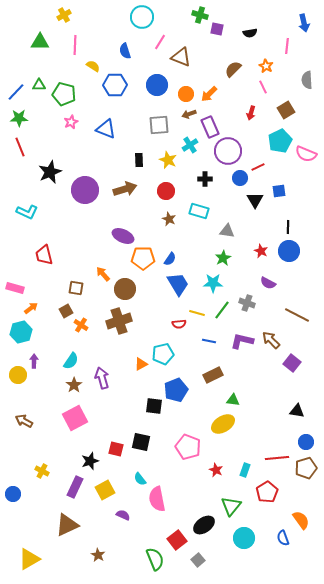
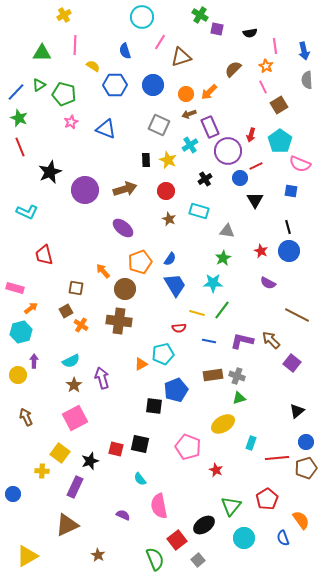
green cross at (200, 15): rotated 14 degrees clockwise
blue arrow at (304, 23): moved 28 px down
green triangle at (40, 42): moved 2 px right, 11 px down
pink line at (287, 46): moved 12 px left; rotated 14 degrees counterclockwise
brown triangle at (181, 57): rotated 40 degrees counterclockwise
green triangle at (39, 85): rotated 32 degrees counterclockwise
blue circle at (157, 85): moved 4 px left
orange arrow at (209, 94): moved 2 px up
brown square at (286, 110): moved 7 px left, 5 px up
red arrow at (251, 113): moved 22 px down
green star at (19, 118): rotated 24 degrees clockwise
gray square at (159, 125): rotated 30 degrees clockwise
cyan pentagon at (280, 141): rotated 10 degrees counterclockwise
pink semicircle at (306, 154): moved 6 px left, 10 px down
black rectangle at (139, 160): moved 7 px right
red line at (258, 167): moved 2 px left, 1 px up
black cross at (205, 179): rotated 32 degrees counterclockwise
blue square at (279, 191): moved 12 px right; rotated 16 degrees clockwise
black line at (288, 227): rotated 16 degrees counterclockwise
purple ellipse at (123, 236): moved 8 px up; rotated 15 degrees clockwise
orange pentagon at (143, 258): moved 3 px left, 4 px down; rotated 20 degrees counterclockwise
orange arrow at (103, 274): moved 3 px up
blue trapezoid at (178, 284): moved 3 px left, 1 px down
gray cross at (247, 303): moved 10 px left, 73 px down
brown cross at (119, 321): rotated 25 degrees clockwise
red semicircle at (179, 324): moved 4 px down
cyan semicircle at (71, 361): rotated 30 degrees clockwise
brown rectangle at (213, 375): rotated 18 degrees clockwise
green triangle at (233, 400): moved 6 px right, 2 px up; rotated 24 degrees counterclockwise
black triangle at (297, 411): rotated 49 degrees counterclockwise
brown arrow at (24, 421): moved 2 px right, 4 px up; rotated 36 degrees clockwise
black square at (141, 442): moved 1 px left, 2 px down
cyan rectangle at (245, 470): moved 6 px right, 27 px up
yellow cross at (42, 471): rotated 24 degrees counterclockwise
yellow square at (105, 490): moved 45 px left, 37 px up; rotated 24 degrees counterclockwise
red pentagon at (267, 492): moved 7 px down
pink semicircle at (157, 499): moved 2 px right, 7 px down
yellow triangle at (29, 559): moved 2 px left, 3 px up
